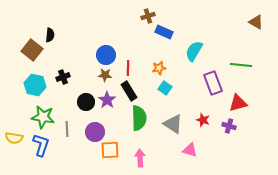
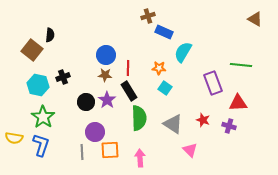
brown triangle: moved 1 px left, 3 px up
cyan semicircle: moved 11 px left, 1 px down
orange star: rotated 16 degrees clockwise
cyan hexagon: moved 3 px right
red triangle: rotated 12 degrees clockwise
green star: rotated 25 degrees clockwise
gray line: moved 15 px right, 23 px down
pink triangle: rotated 28 degrees clockwise
